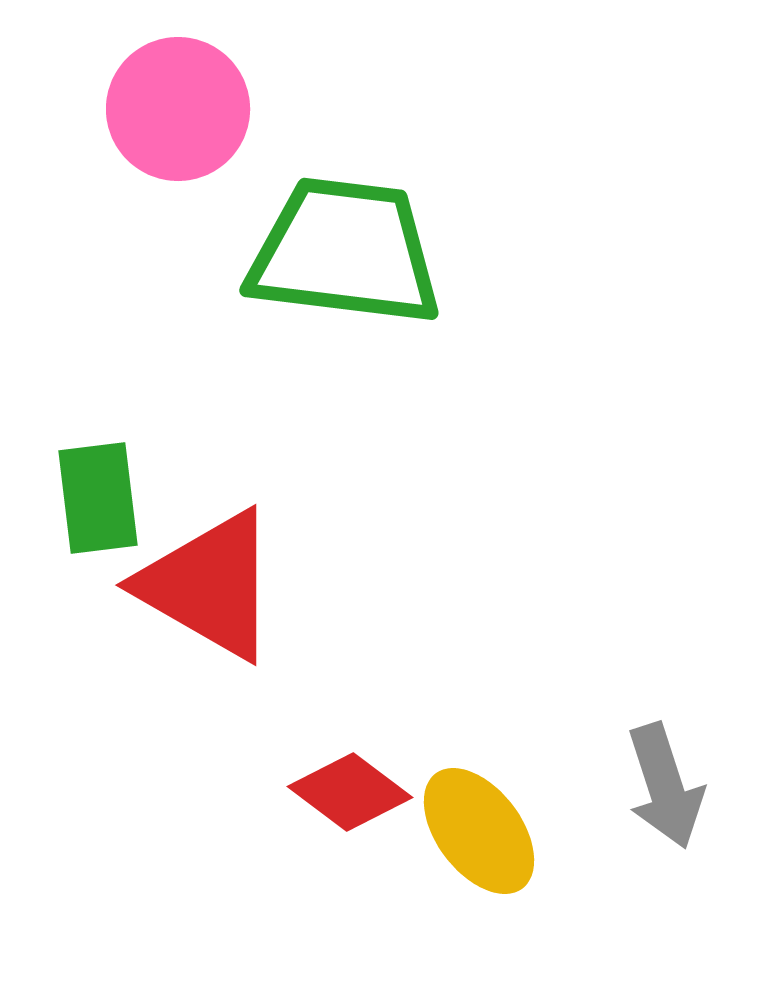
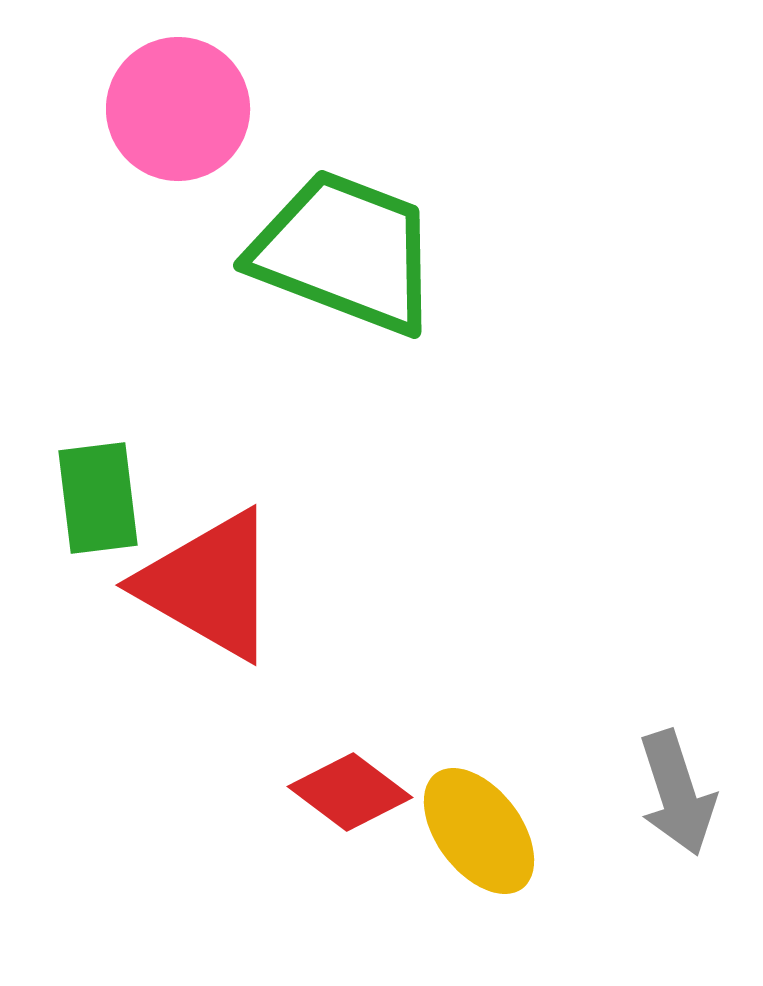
green trapezoid: rotated 14 degrees clockwise
gray arrow: moved 12 px right, 7 px down
